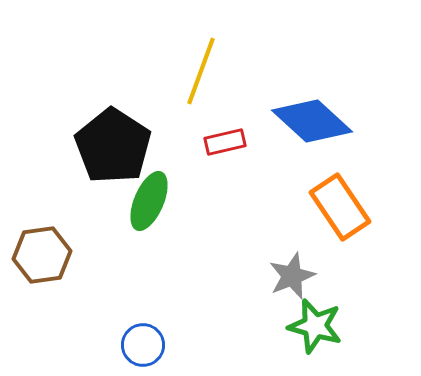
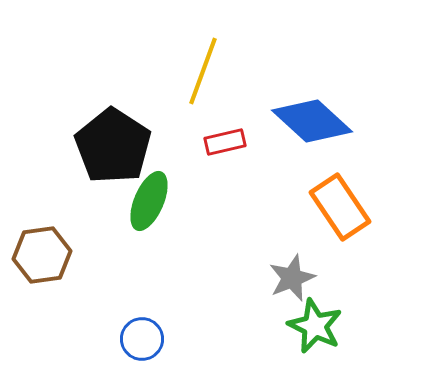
yellow line: moved 2 px right
gray star: moved 2 px down
green star: rotated 10 degrees clockwise
blue circle: moved 1 px left, 6 px up
